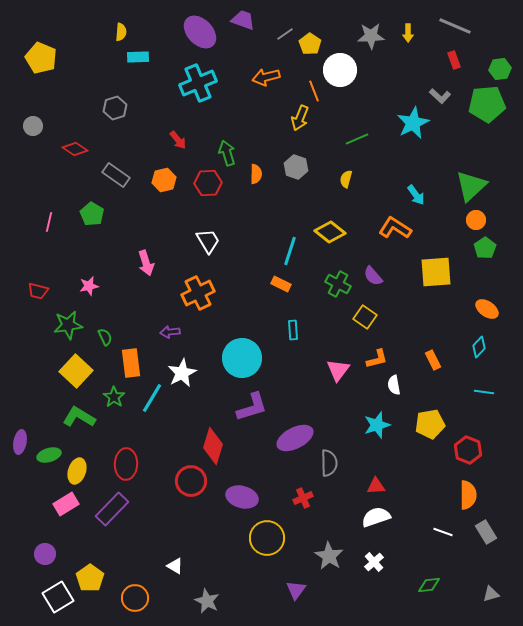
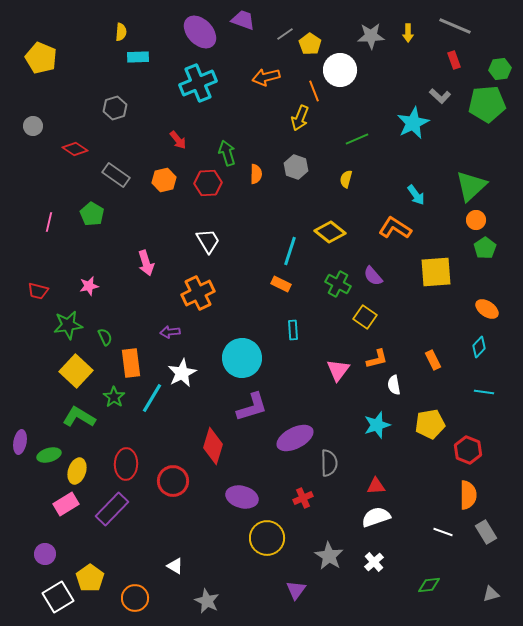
red circle at (191, 481): moved 18 px left
